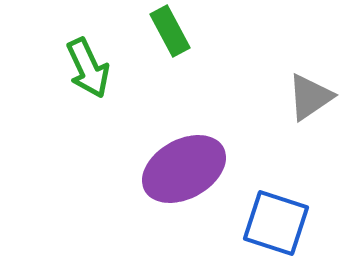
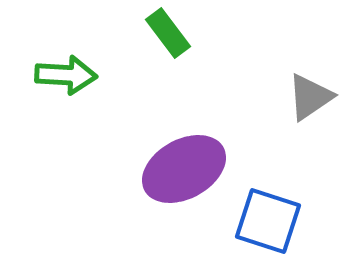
green rectangle: moved 2 px left, 2 px down; rotated 9 degrees counterclockwise
green arrow: moved 22 px left, 7 px down; rotated 62 degrees counterclockwise
blue square: moved 8 px left, 2 px up
